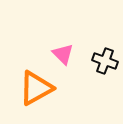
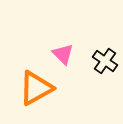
black cross: rotated 15 degrees clockwise
